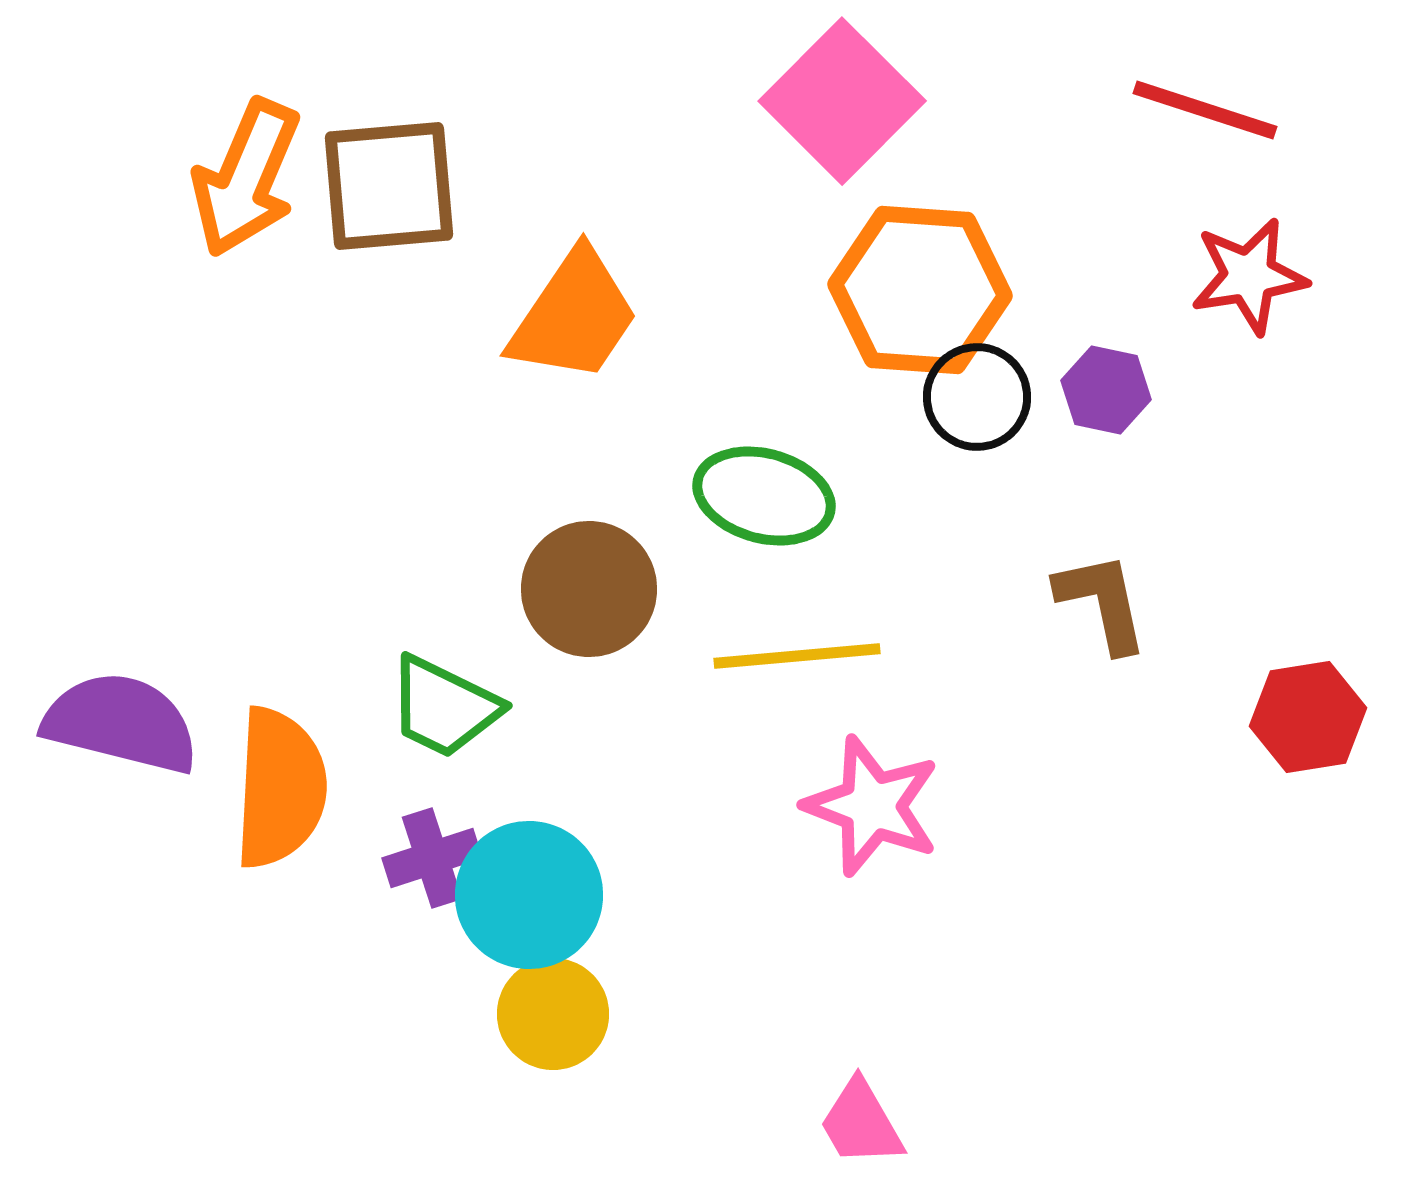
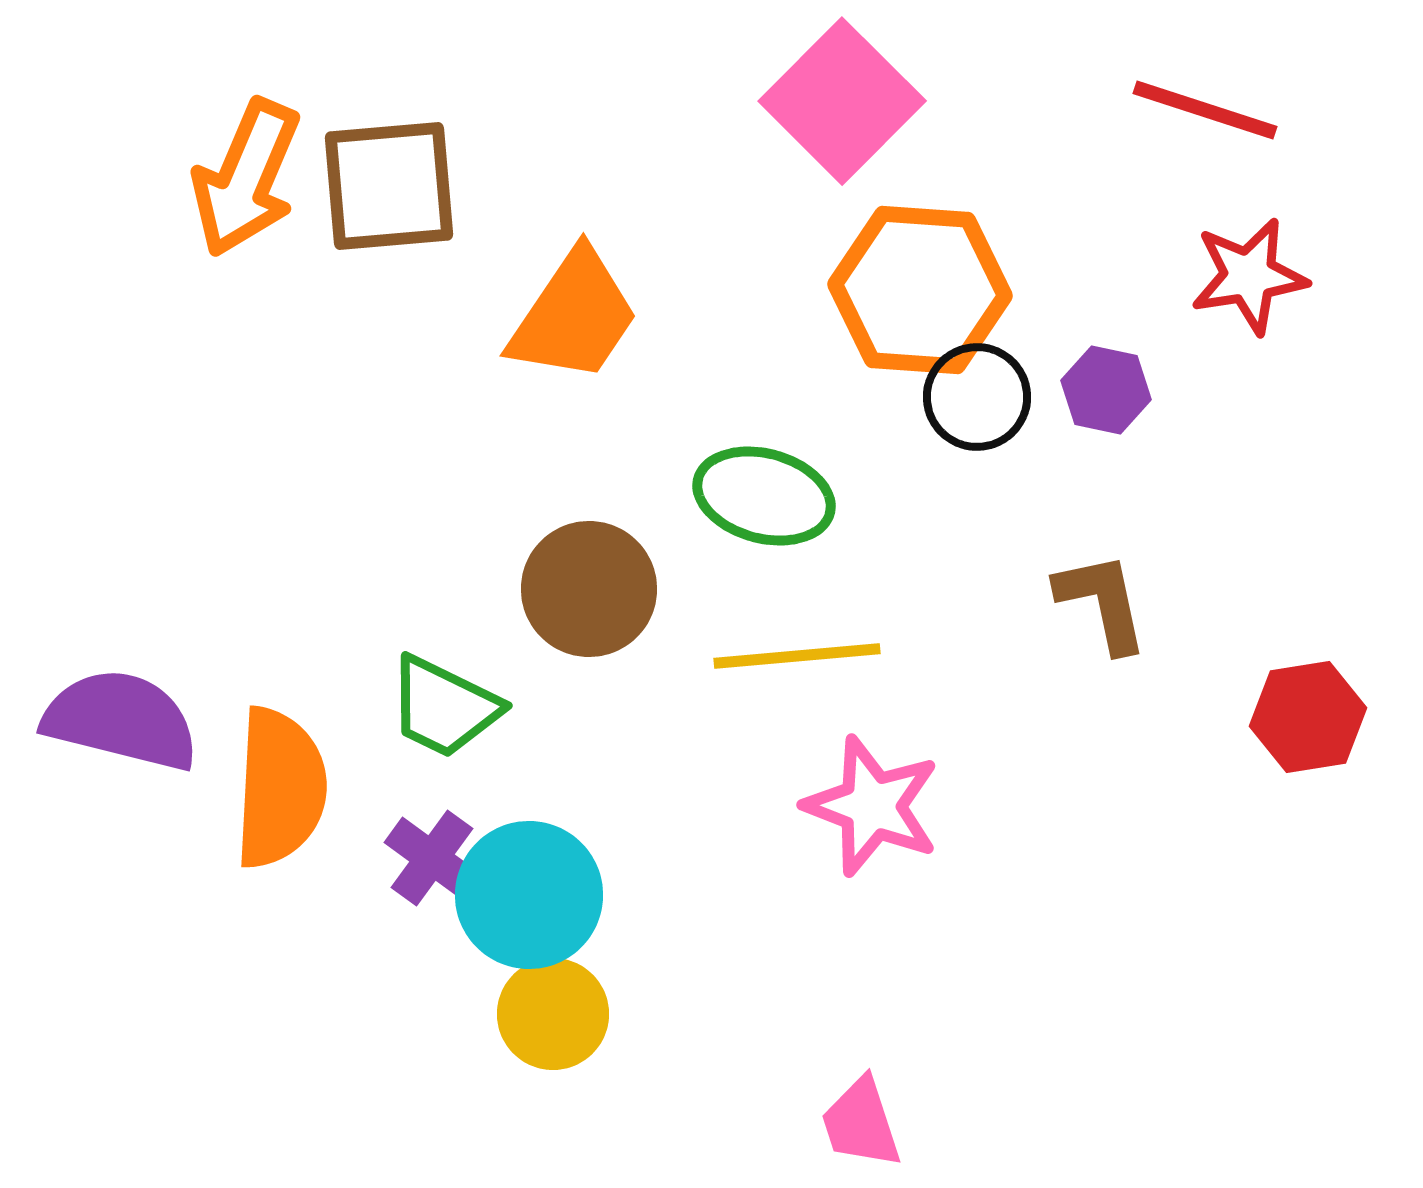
purple semicircle: moved 3 px up
purple cross: rotated 36 degrees counterclockwise
pink trapezoid: rotated 12 degrees clockwise
